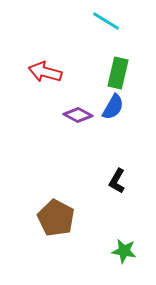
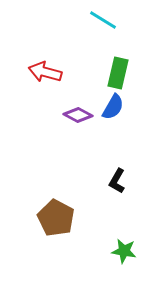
cyan line: moved 3 px left, 1 px up
